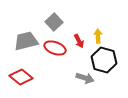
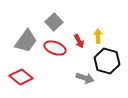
gray trapezoid: rotated 140 degrees clockwise
black hexagon: moved 3 px right, 1 px down
